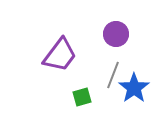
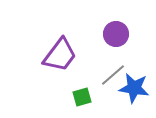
gray line: rotated 28 degrees clockwise
blue star: rotated 28 degrees counterclockwise
